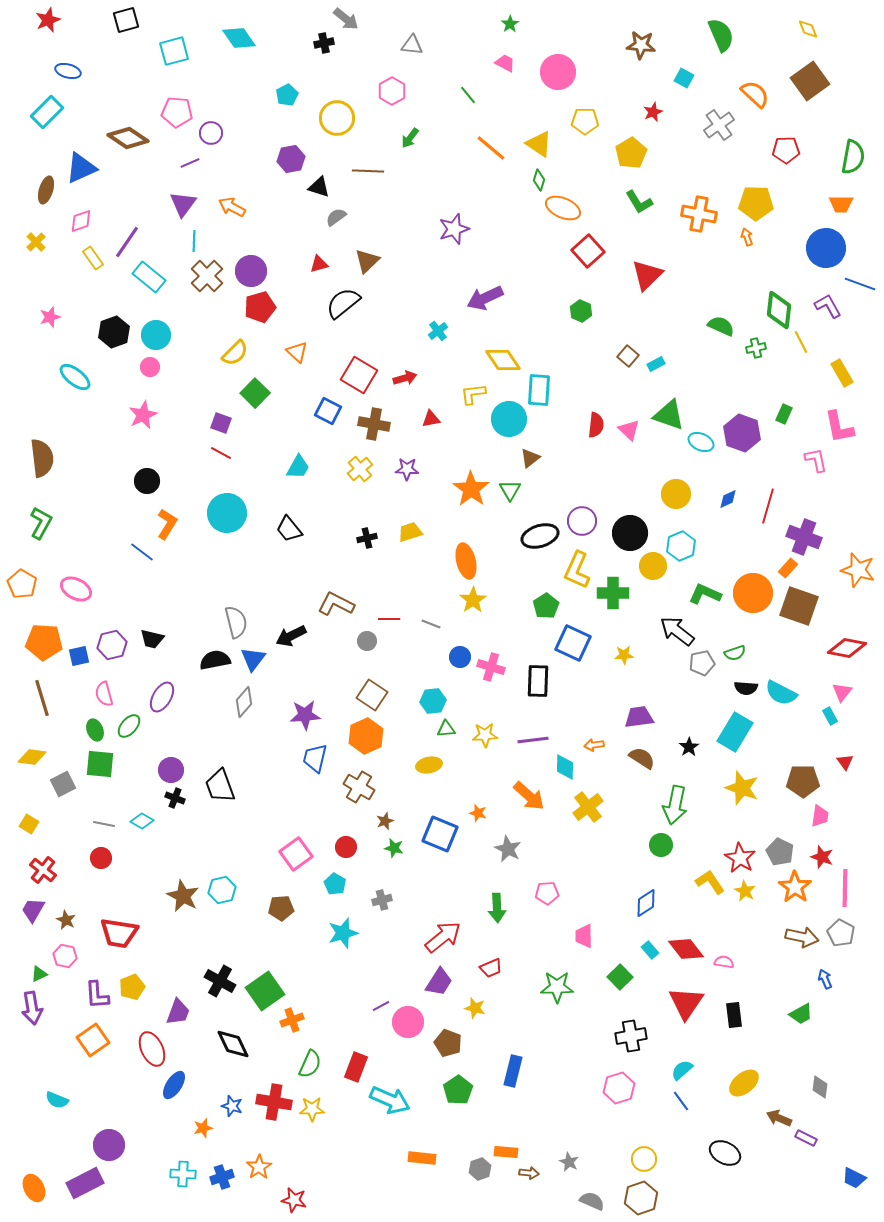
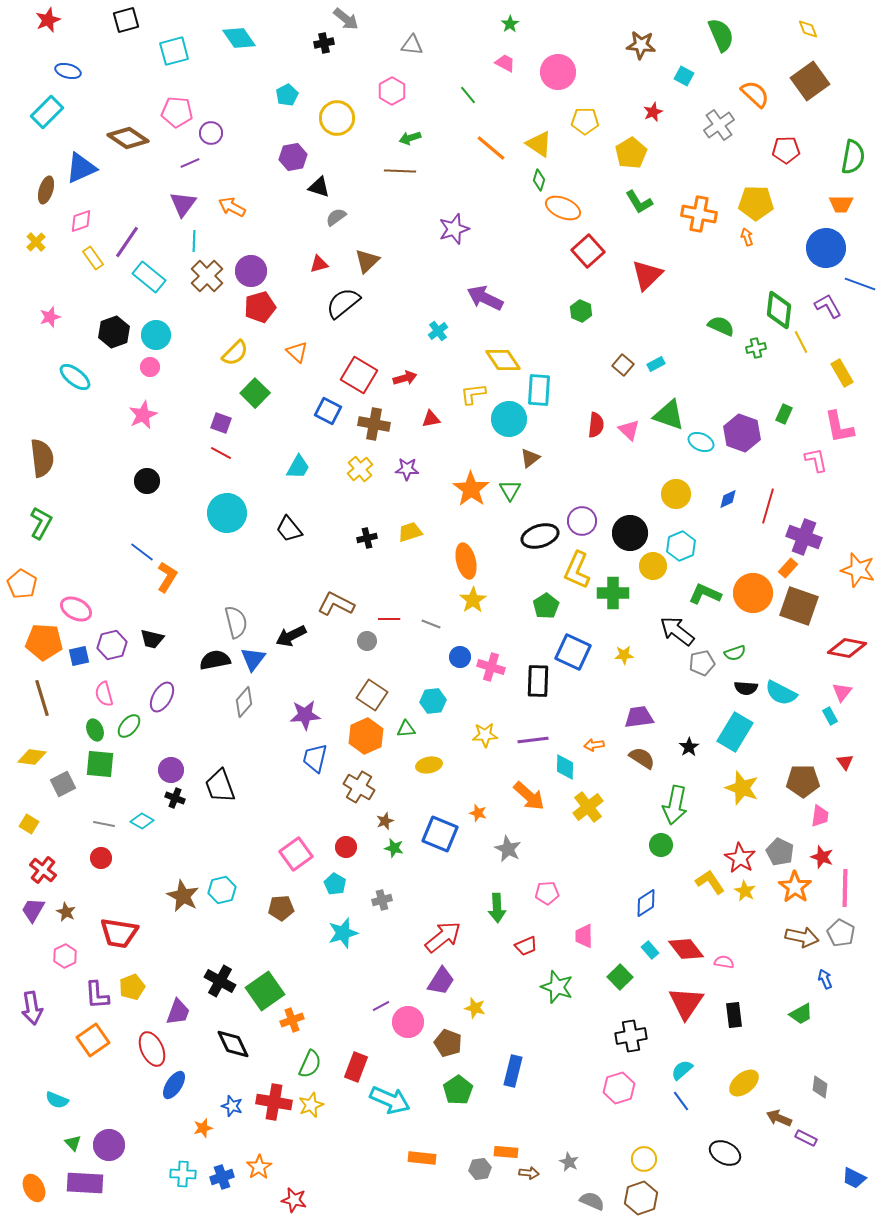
cyan square at (684, 78): moved 2 px up
green arrow at (410, 138): rotated 35 degrees clockwise
purple hexagon at (291, 159): moved 2 px right, 2 px up
brown line at (368, 171): moved 32 px right
purple arrow at (485, 298): rotated 51 degrees clockwise
brown square at (628, 356): moved 5 px left, 9 px down
orange L-shape at (167, 524): moved 53 px down
pink ellipse at (76, 589): moved 20 px down
blue square at (573, 643): moved 9 px down
green triangle at (446, 729): moved 40 px left
brown star at (66, 920): moved 8 px up
pink hexagon at (65, 956): rotated 20 degrees clockwise
red trapezoid at (491, 968): moved 35 px right, 22 px up
green triangle at (39, 974): moved 34 px right, 169 px down; rotated 48 degrees counterclockwise
purple trapezoid at (439, 982): moved 2 px right, 1 px up
green star at (557, 987): rotated 20 degrees clockwise
yellow star at (312, 1109): moved 1 px left, 4 px up; rotated 20 degrees counterclockwise
gray hexagon at (480, 1169): rotated 10 degrees clockwise
purple rectangle at (85, 1183): rotated 30 degrees clockwise
